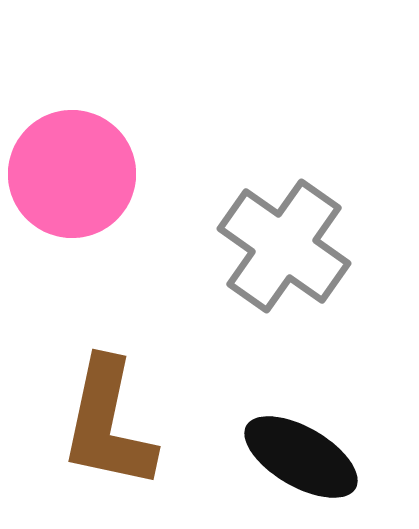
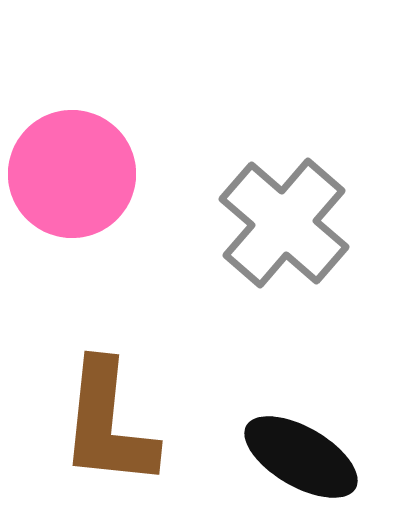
gray cross: moved 23 px up; rotated 6 degrees clockwise
brown L-shape: rotated 6 degrees counterclockwise
